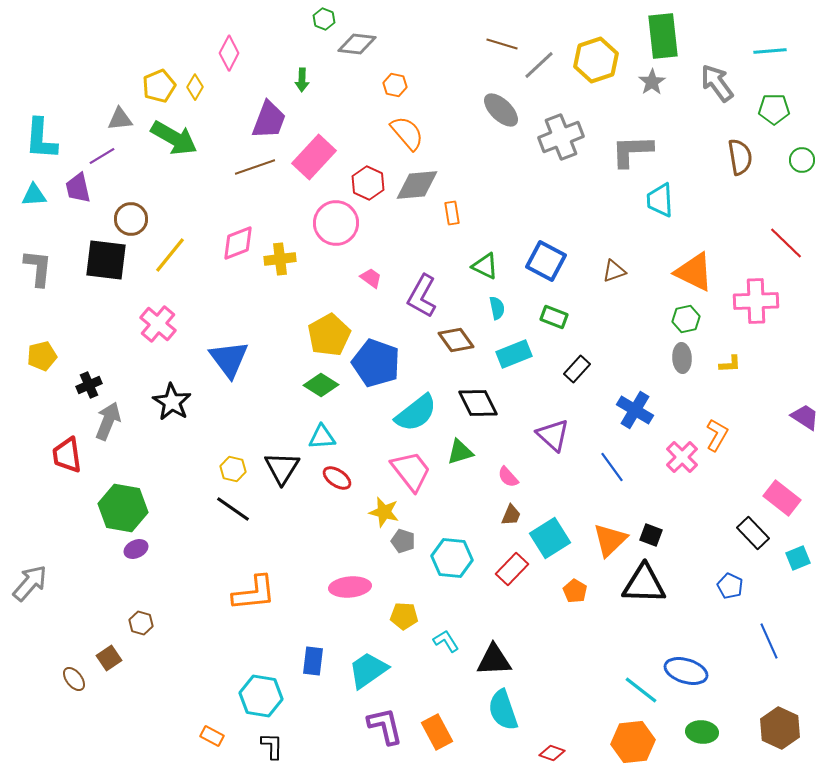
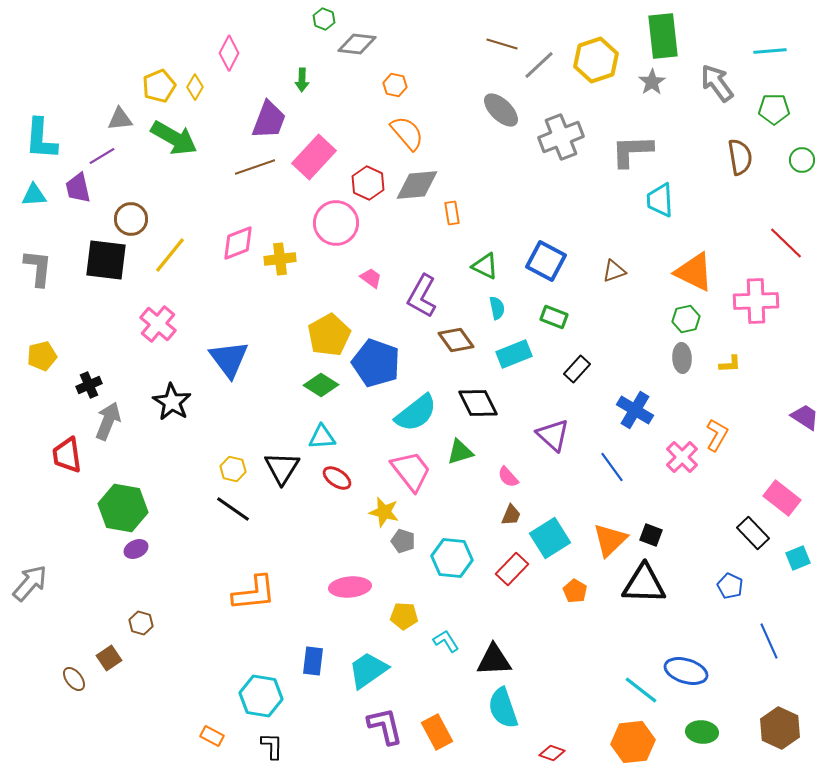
cyan semicircle at (503, 710): moved 2 px up
